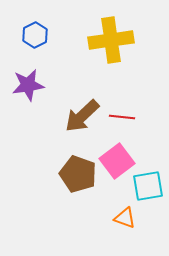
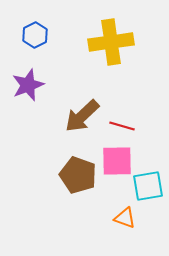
yellow cross: moved 2 px down
purple star: rotated 12 degrees counterclockwise
red line: moved 9 px down; rotated 10 degrees clockwise
pink square: rotated 36 degrees clockwise
brown pentagon: moved 1 px down
